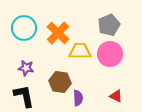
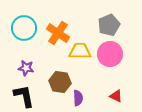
orange cross: rotated 10 degrees counterclockwise
